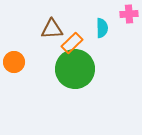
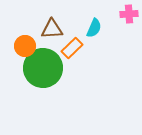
cyan semicircle: moved 8 px left; rotated 24 degrees clockwise
orange rectangle: moved 5 px down
orange circle: moved 11 px right, 16 px up
green circle: moved 32 px left, 1 px up
